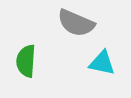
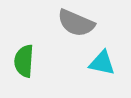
green semicircle: moved 2 px left
